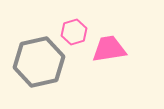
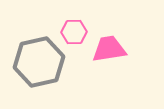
pink hexagon: rotated 15 degrees clockwise
